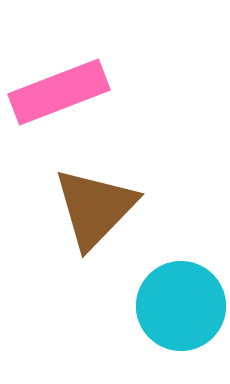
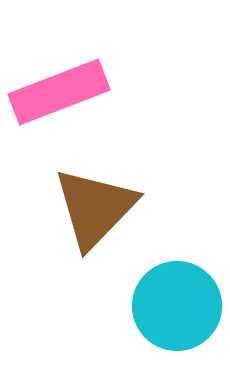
cyan circle: moved 4 px left
